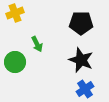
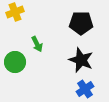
yellow cross: moved 1 px up
